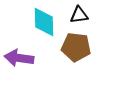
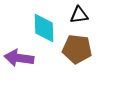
cyan diamond: moved 6 px down
brown pentagon: moved 1 px right, 2 px down
